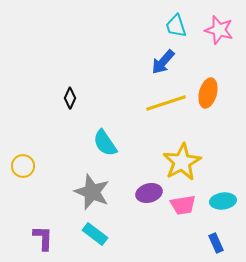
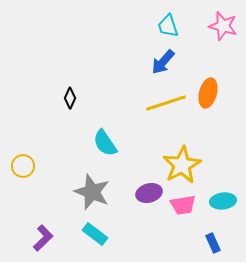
cyan trapezoid: moved 8 px left
pink star: moved 4 px right, 4 px up
yellow star: moved 3 px down
purple L-shape: rotated 44 degrees clockwise
blue rectangle: moved 3 px left
